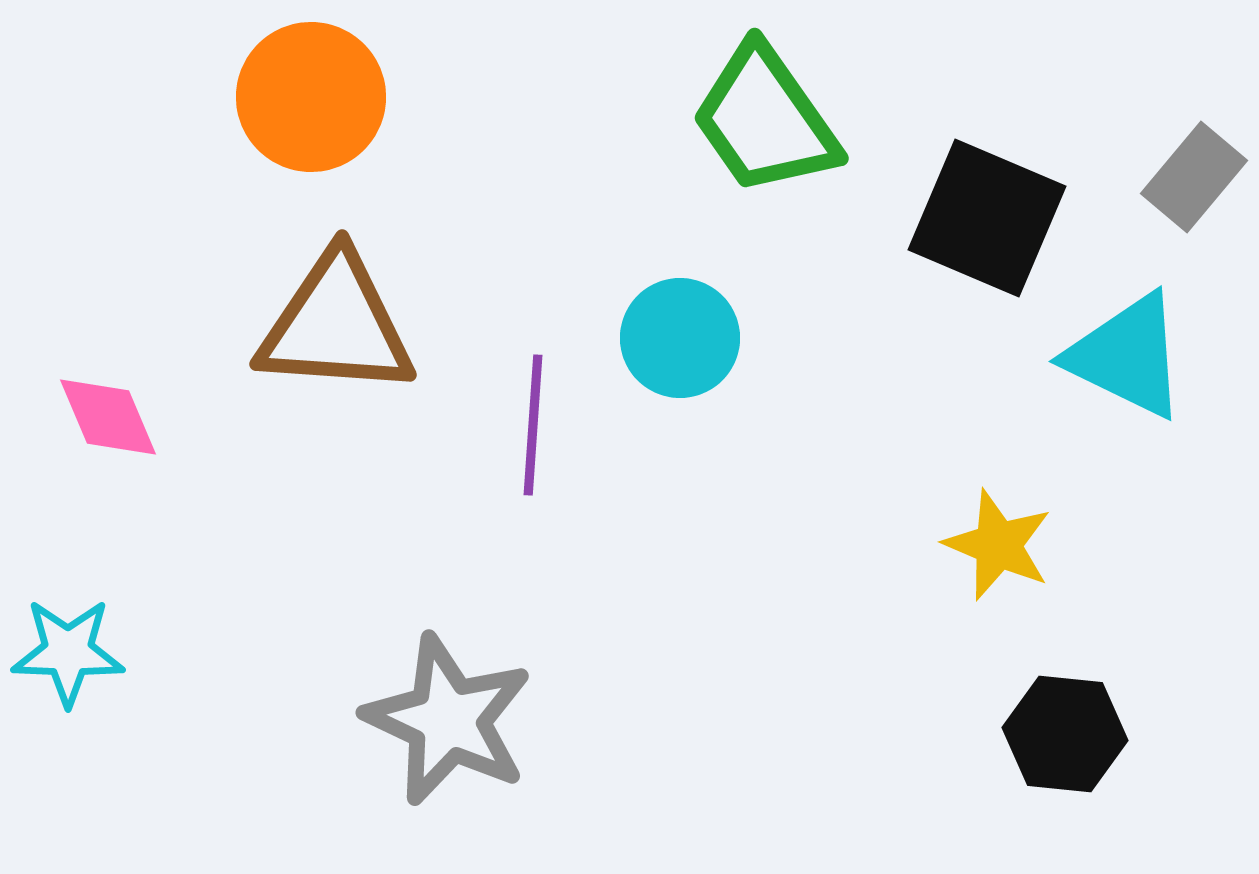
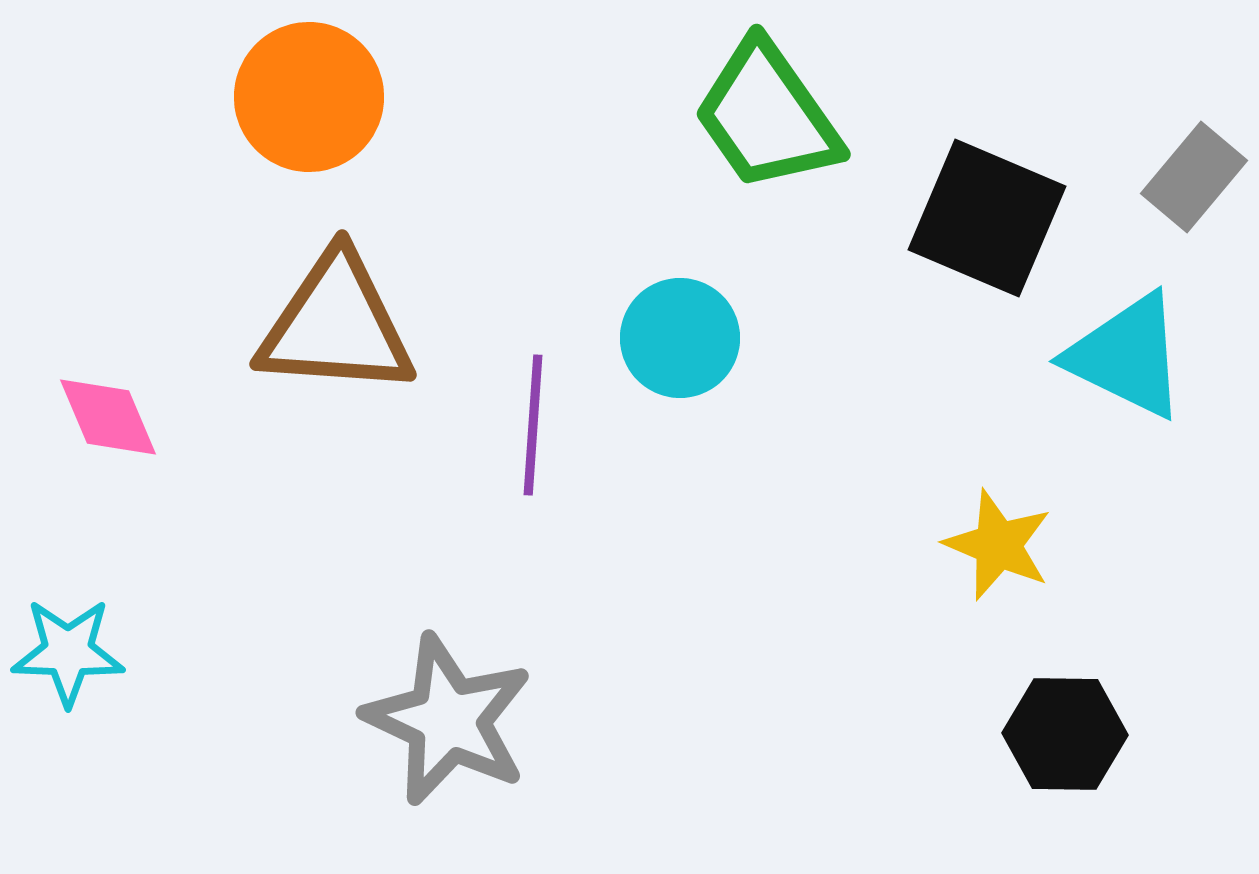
orange circle: moved 2 px left
green trapezoid: moved 2 px right, 4 px up
black hexagon: rotated 5 degrees counterclockwise
